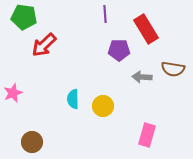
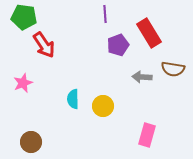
red rectangle: moved 3 px right, 4 px down
red arrow: rotated 80 degrees counterclockwise
purple pentagon: moved 1 px left, 5 px up; rotated 20 degrees counterclockwise
pink star: moved 10 px right, 10 px up
brown circle: moved 1 px left
